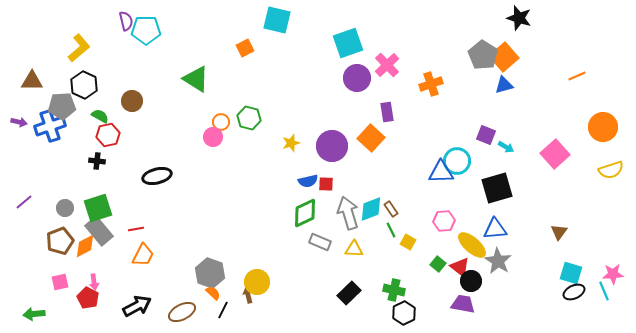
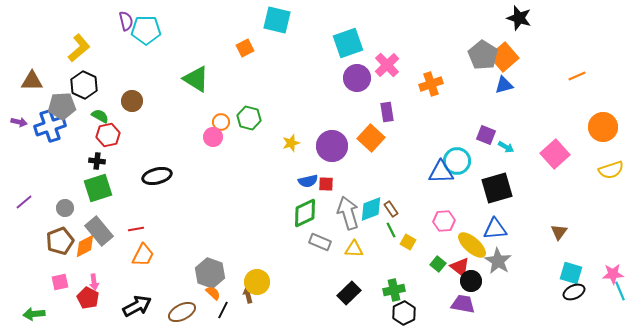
green square at (98, 208): moved 20 px up
green cross at (394, 290): rotated 25 degrees counterclockwise
cyan line at (604, 291): moved 16 px right
